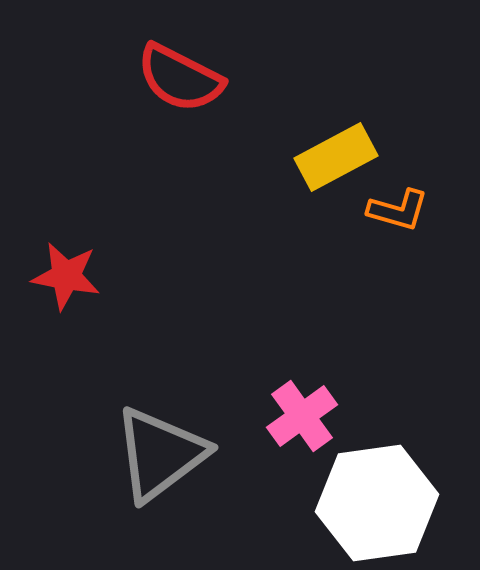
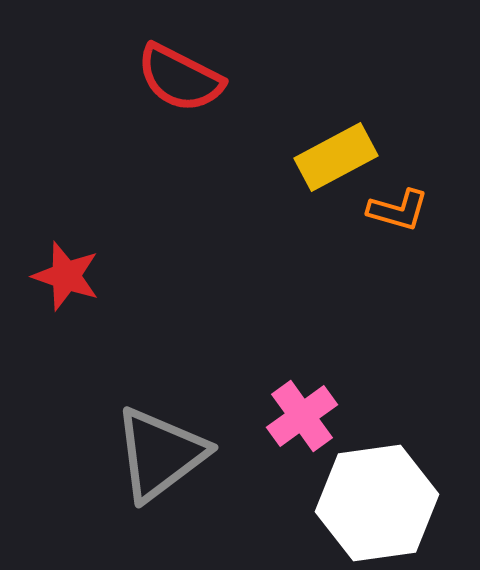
red star: rotated 8 degrees clockwise
